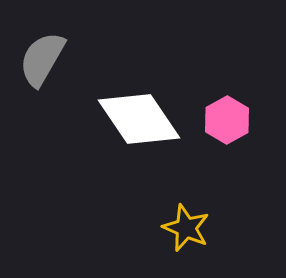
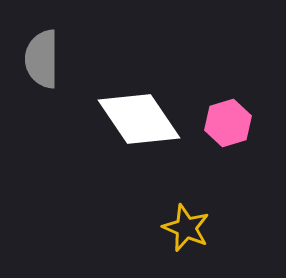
gray semicircle: rotated 30 degrees counterclockwise
pink hexagon: moved 1 px right, 3 px down; rotated 12 degrees clockwise
